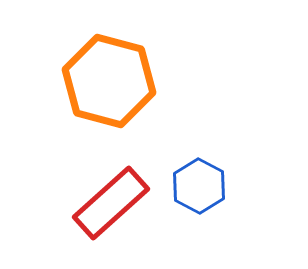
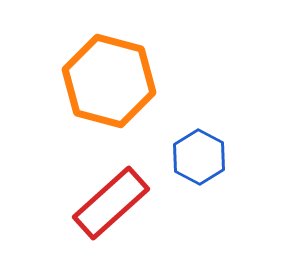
blue hexagon: moved 29 px up
